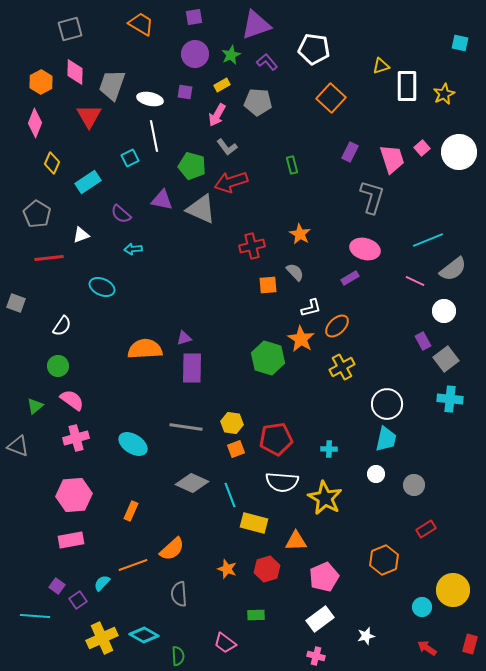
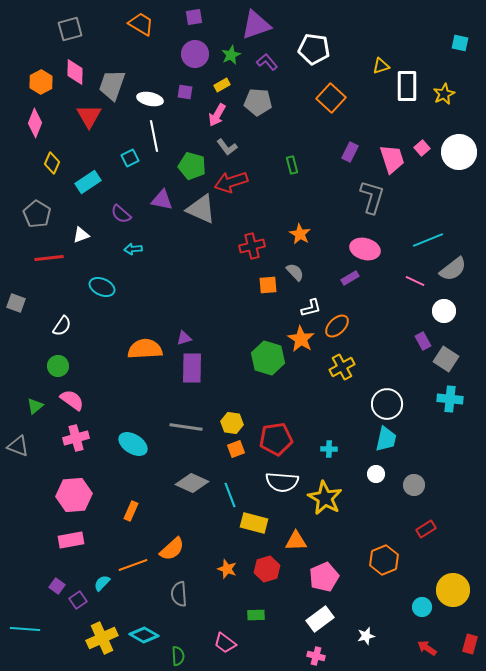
gray square at (446, 359): rotated 20 degrees counterclockwise
cyan line at (35, 616): moved 10 px left, 13 px down
